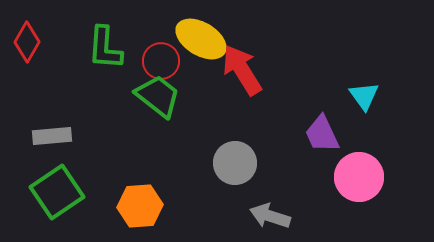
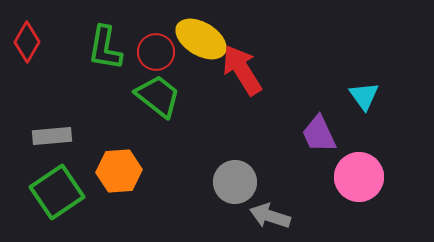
green L-shape: rotated 6 degrees clockwise
red circle: moved 5 px left, 9 px up
purple trapezoid: moved 3 px left
gray circle: moved 19 px down
orange hexagon: moved 21 px left, 35 px up
